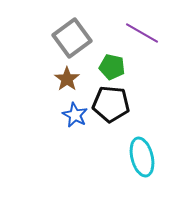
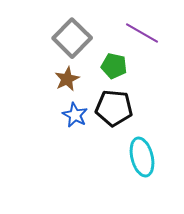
gray square: rotated 9 degrees counterclockwise
green pentagon: moved 2 px right, 1 px up
brown star: rotated 10 degrees clockwise
black pentagon: moved 3 px right, 4 px down
